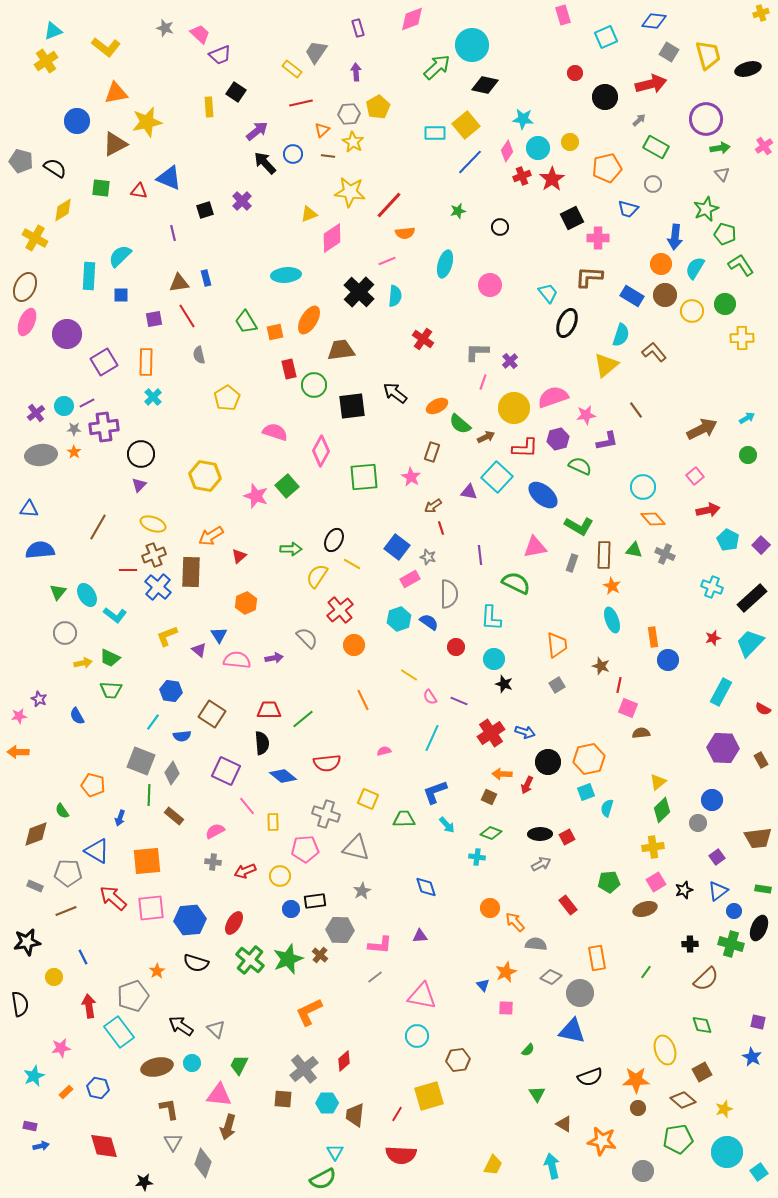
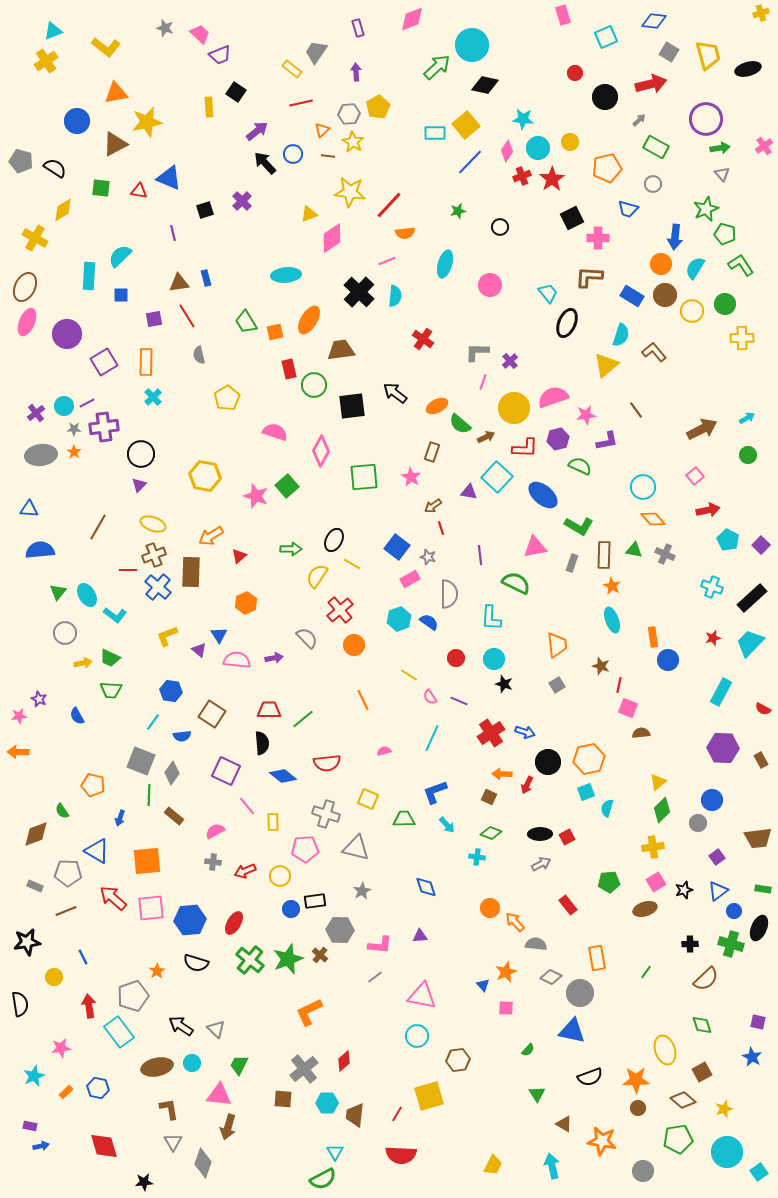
red circle at (456, 647): moved 11 px down
